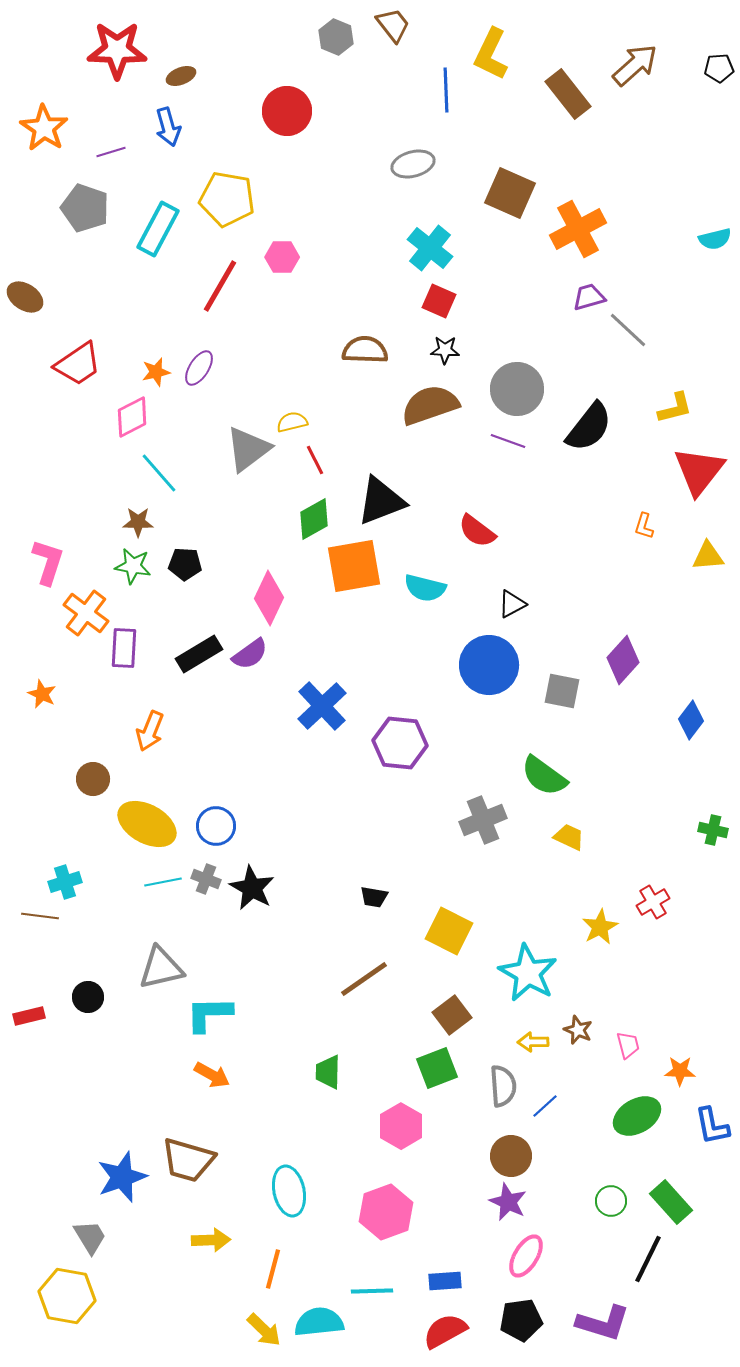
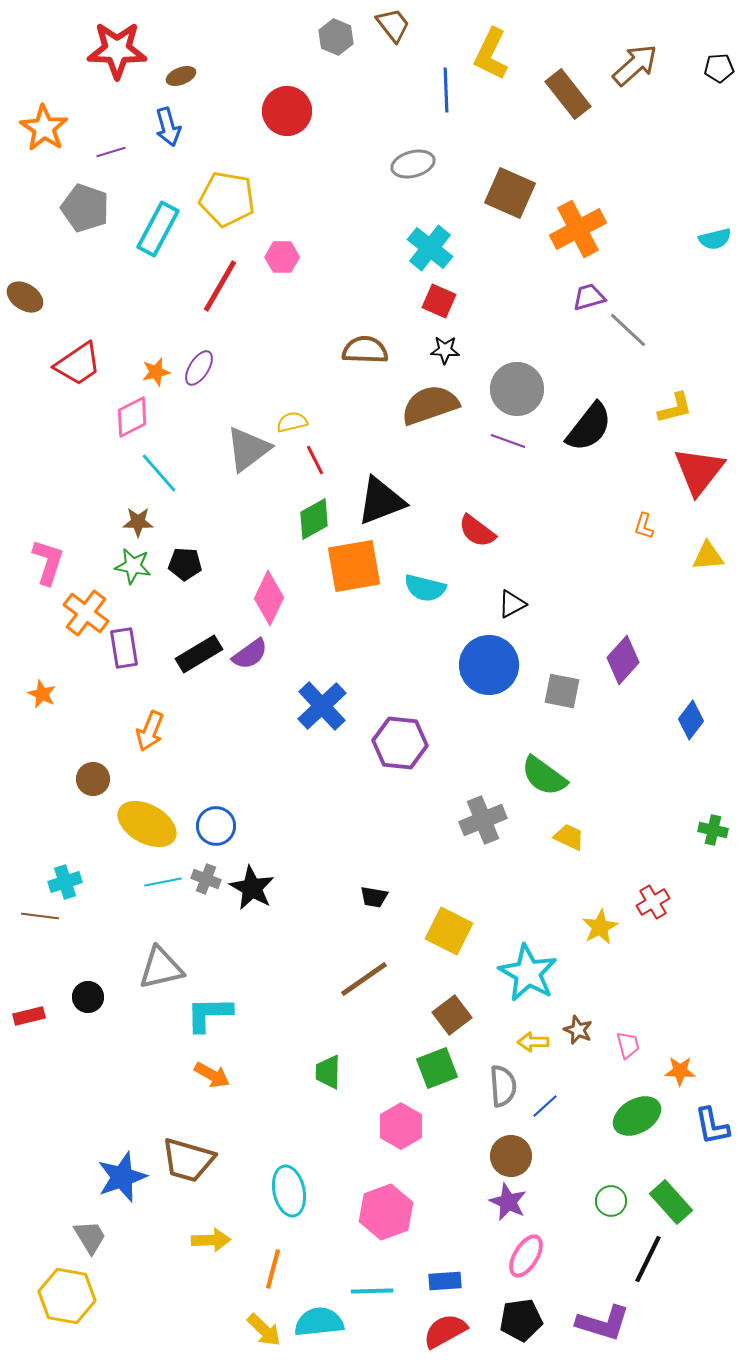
purple rectangle at (124, 648): rotated 12 degrees counterclockwise
